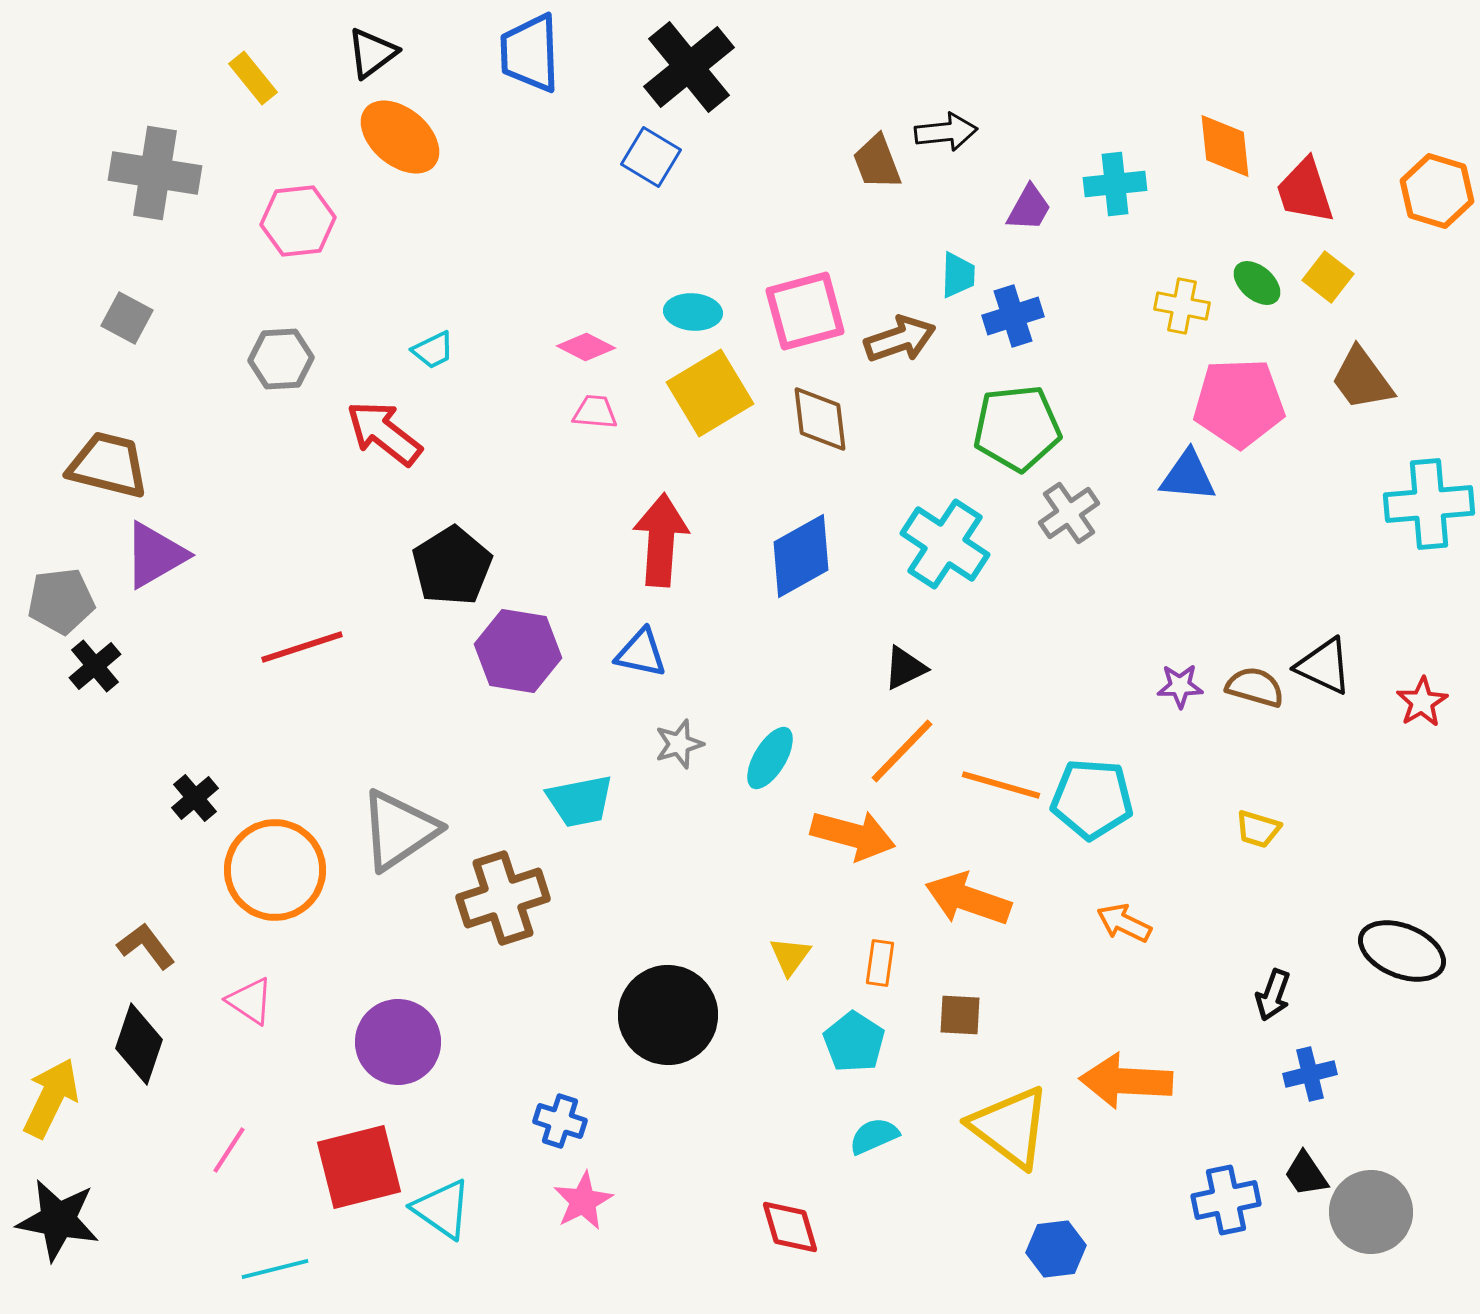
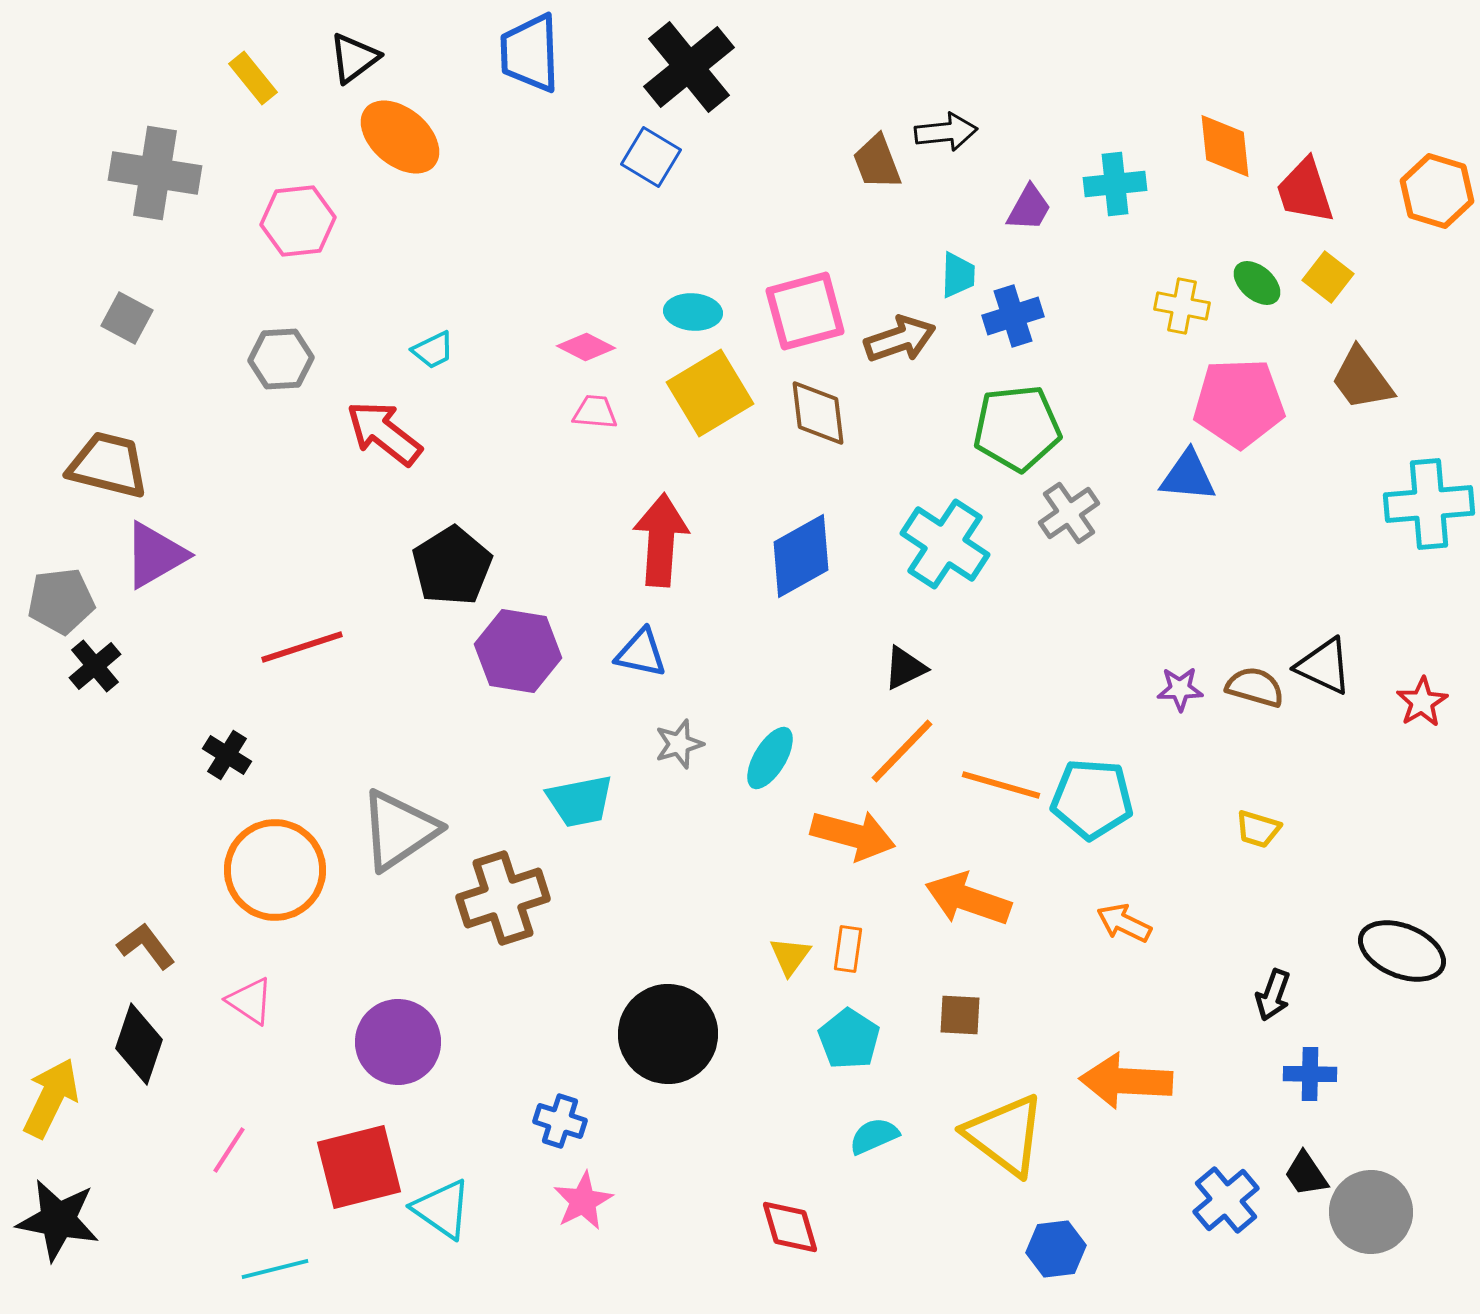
black triangle at (372, 53): moved 18 px left, 5 px down
brown diamond at (820, 419): moved 2 px left, 6 px up
purple star at (1180, 686): moved 3 px down
black cross at (195, 798): moved 32 px right, 43 px up; rotated 18 degrees counterclockwise
orange rectangle at (880, 963): moved 32 px left, 14 px up
black circle at (668, 1015): moved 19 px down
cyan pentagon at (854, 1042): moved 5 px left, 3 px up
blue cross at (1310, 1074): rotated 15 degrees clockwise
yellow triangle at (1010, 1127): moved 5 px left, 8 px down
blue cross at (1226, 1200): rotated 28 degrees counterclockwise
